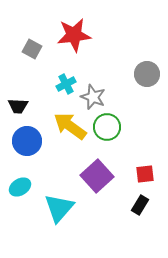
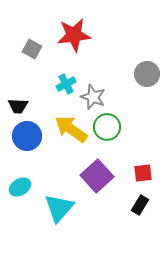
yellow arrow: moved 1 px right, 3 px down
blue circle: moved 5 px up
red square: moved 2 px left, 1 px up
